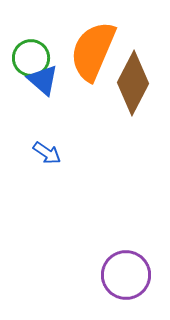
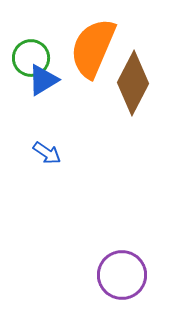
orange semicircle: moved 3 px up
blue triangle: rotated 48 degrees clockwise
purple circle: moved 4 px left
